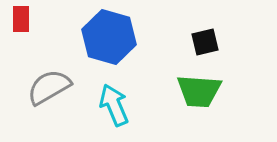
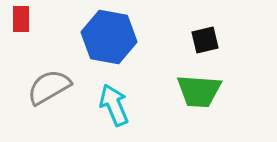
blue hexagon: rotated 6 degrees counterclockwise
black square: moved 2 px up
